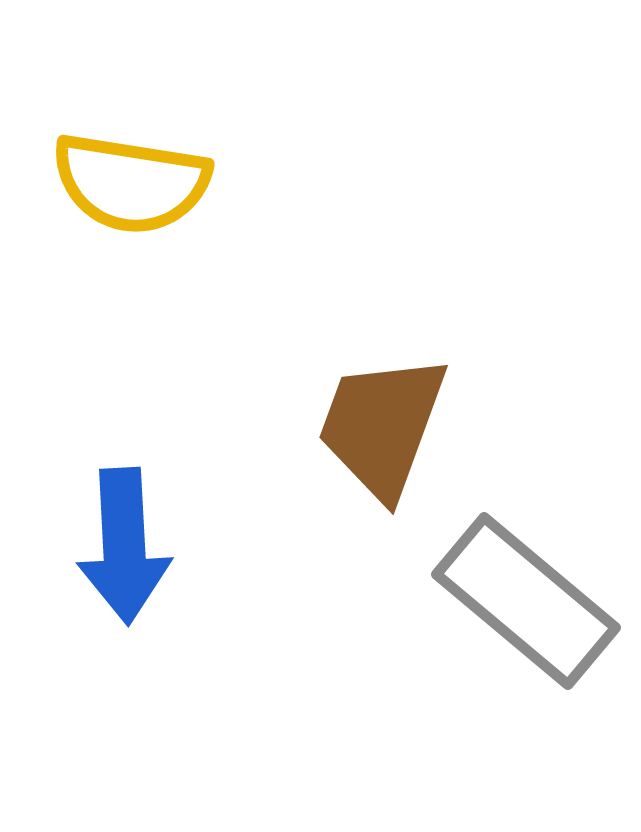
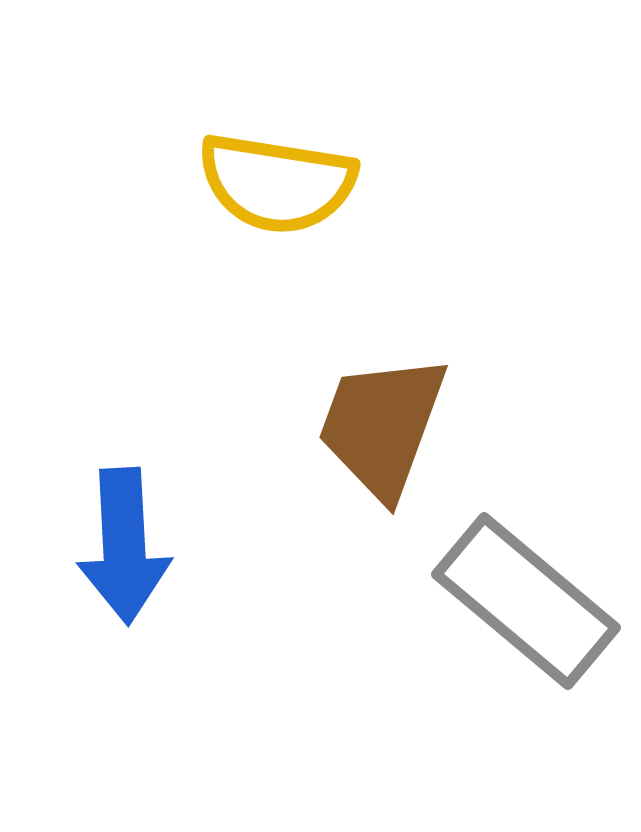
yellow semicircle: moved 146 px right
